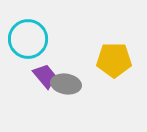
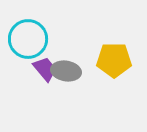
purple trapezoid: moved 7 px up
gray ellipse: moved 13 px up
